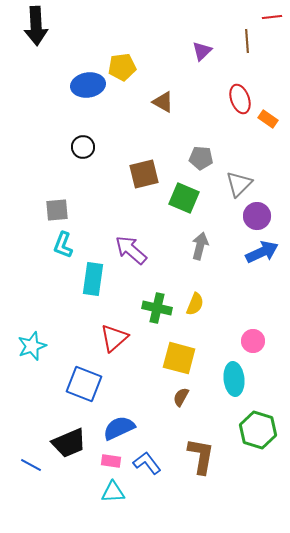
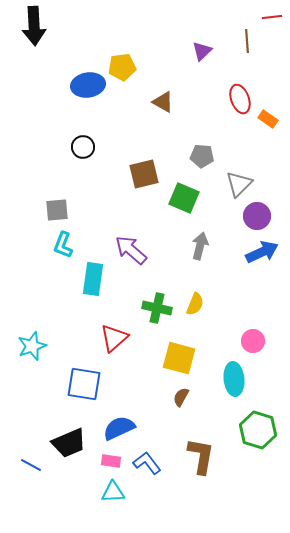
black arrow: moved 2 px left
gray pentagon: moved 1 px right, 2 px up
blue square: rotated 12 degrees counterclockwise
